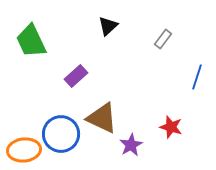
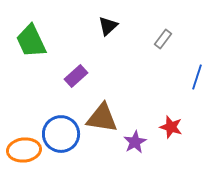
brown triangle: rotated 16 degrees counterclockwise
purple star: moved 4 px right, 3 px up
